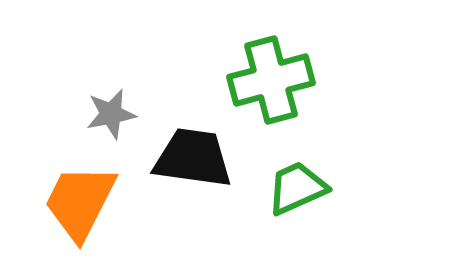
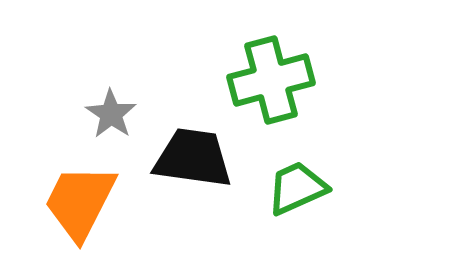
gray star: rotated 27 degrees counterclockwise
